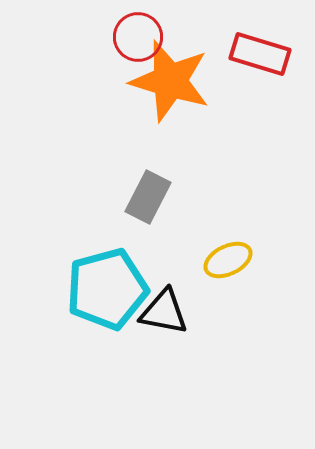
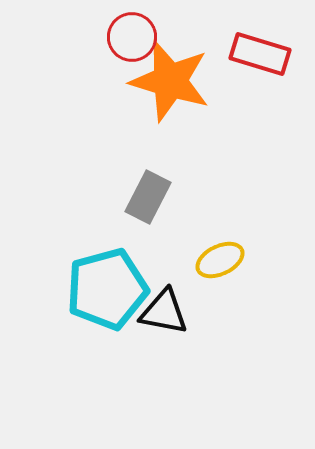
red circle: moved 6 px left
yellow ellipse: moved 8 px left
